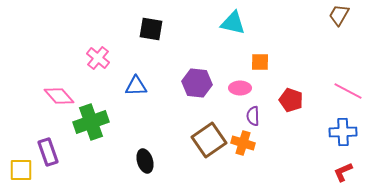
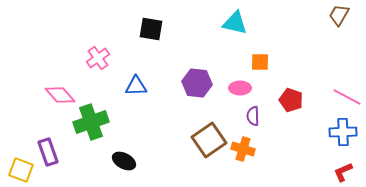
cyan triangle: moved 2 px right
pink cross: rotated 15 degrees clockwise
pink line: moved 1 px left, 6 px down
pink diamond: moved 1 px right, 1 px up
orange cross: moved 6 px down
black ellipse: moved 21 px left; rotated 45 degrees counterclockwise
yellow square: rotated 20 degrees clockwise
